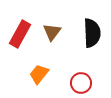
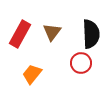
black semicircle: moved 1 px left, 1 px down
orange trapezoid: moved 7 px left
red circle: moved 20 px up
